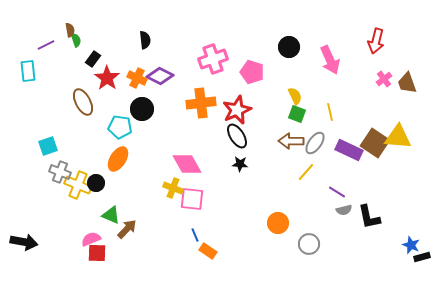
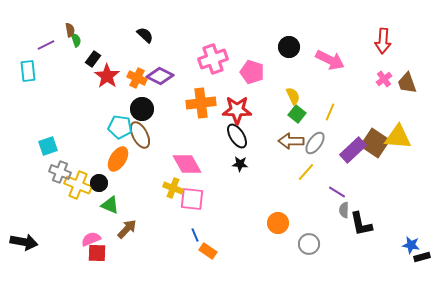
black semicircle at (145, 40): moved 5 px up; rotated 42 degrees counterclockwise
red arrow at (376, 41): moved 7 px right; rotated 10 degrees counterclockwise
pink arrow at (330, 60): rotated 40 degrees counterclockwise
red star at (107, 78): moved 2 px up
yellow semicircle at (295, 96): moved 2 px left
brown ellipse at (83, 102): moved 57 px right, 33 px down
red star at (237, 110): rotated 24 degrees clockwise
yellow line at (330, 112): rotated 36 degrees clockwise
green square at (297, 114): rotated 18 degrees clockwise
purple rectangle at (349, 150): moved 4 px right; rotated 68 degrees counterclockwise
black circle at (96, 183): moved 3 px right
gray semicircle at (344, 210): rotated 105 degrees clockwise
green triangle at (111, 215): moved 1 px left, 10 px up
black L-shape at (369, 217): moved 8 px left, 7 px down
blue star at (411, 245): rotated 12 degrees counterclockwise
